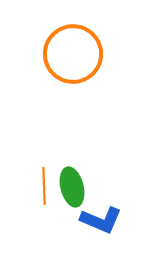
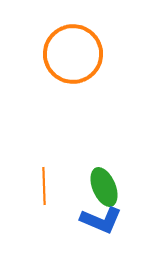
green ellipse: moved 32 px right; rotated 9 degrees counterclockwise
